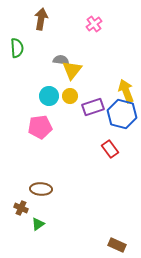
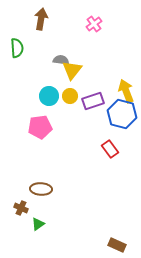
purple rectangle: moved 6 px up
